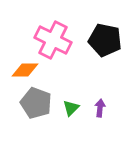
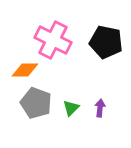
black pentagon: moved 1 px right, 2 px down
